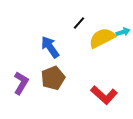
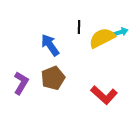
black line: moved 4 px down; rotated 40 degrees counterclockwise
cyan arrow: moved 2 px left
blue arrow: moved 2 px up
